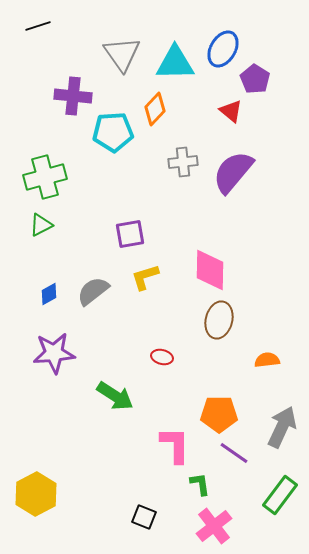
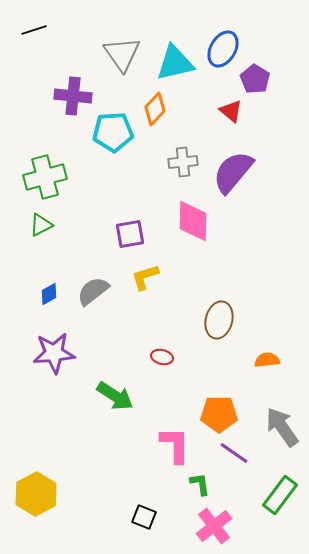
black line: moved 4 px left, 4 px down
cyan triangle: rotated 12 degrees counterclockwise
pink diamond: moved 17 px left, 49 px up
gray arrow: rotated 60 degrees counterclockwise
